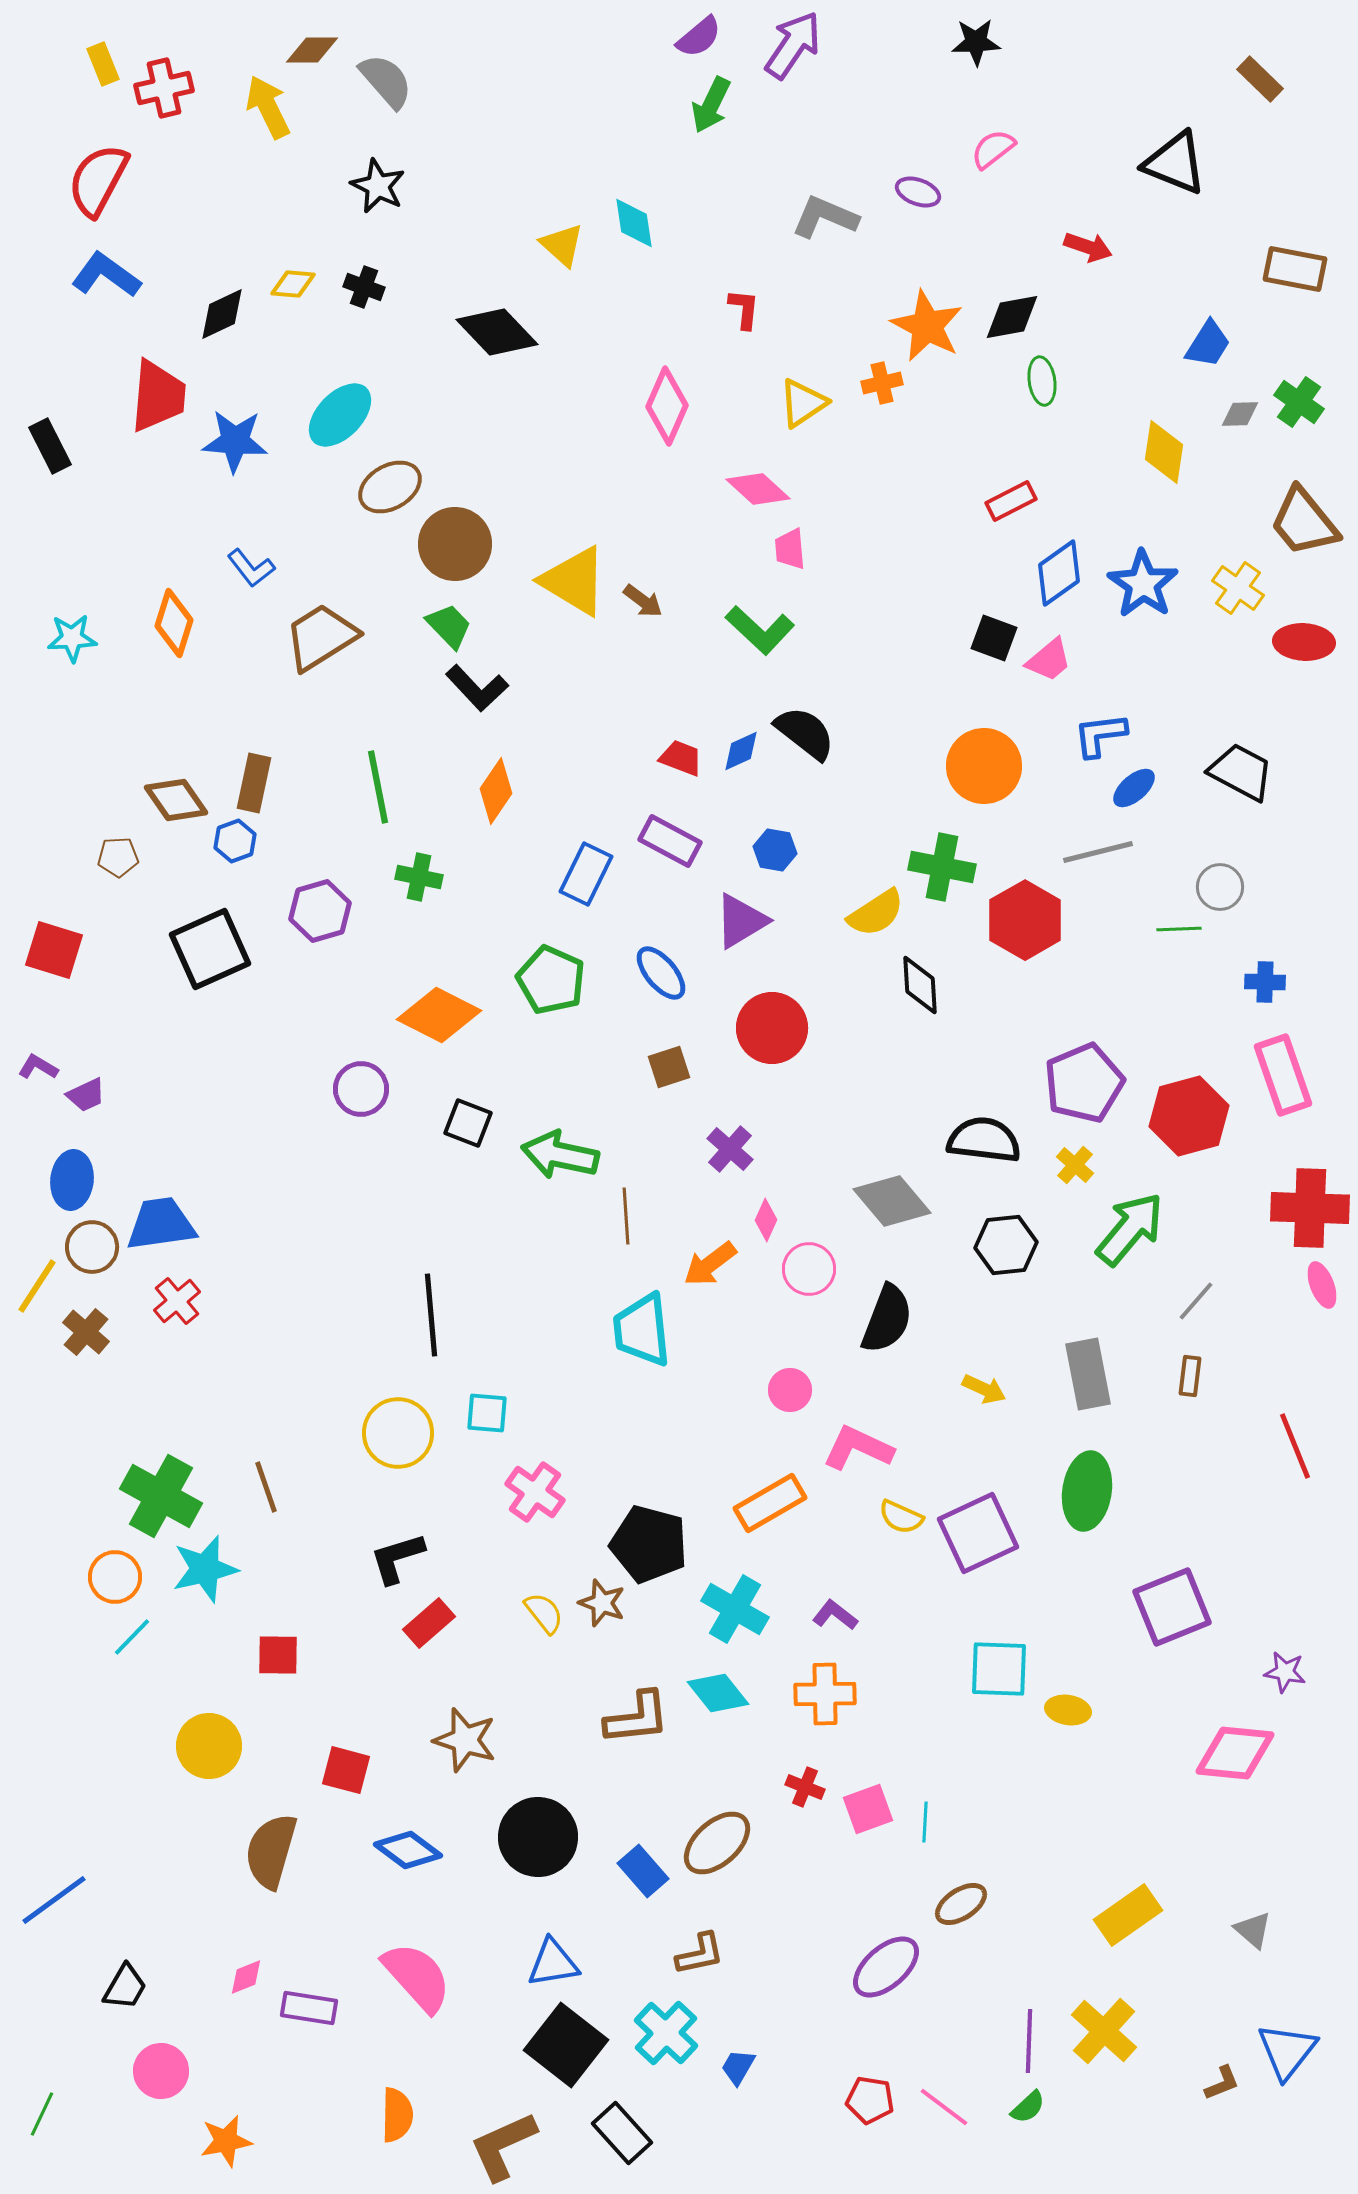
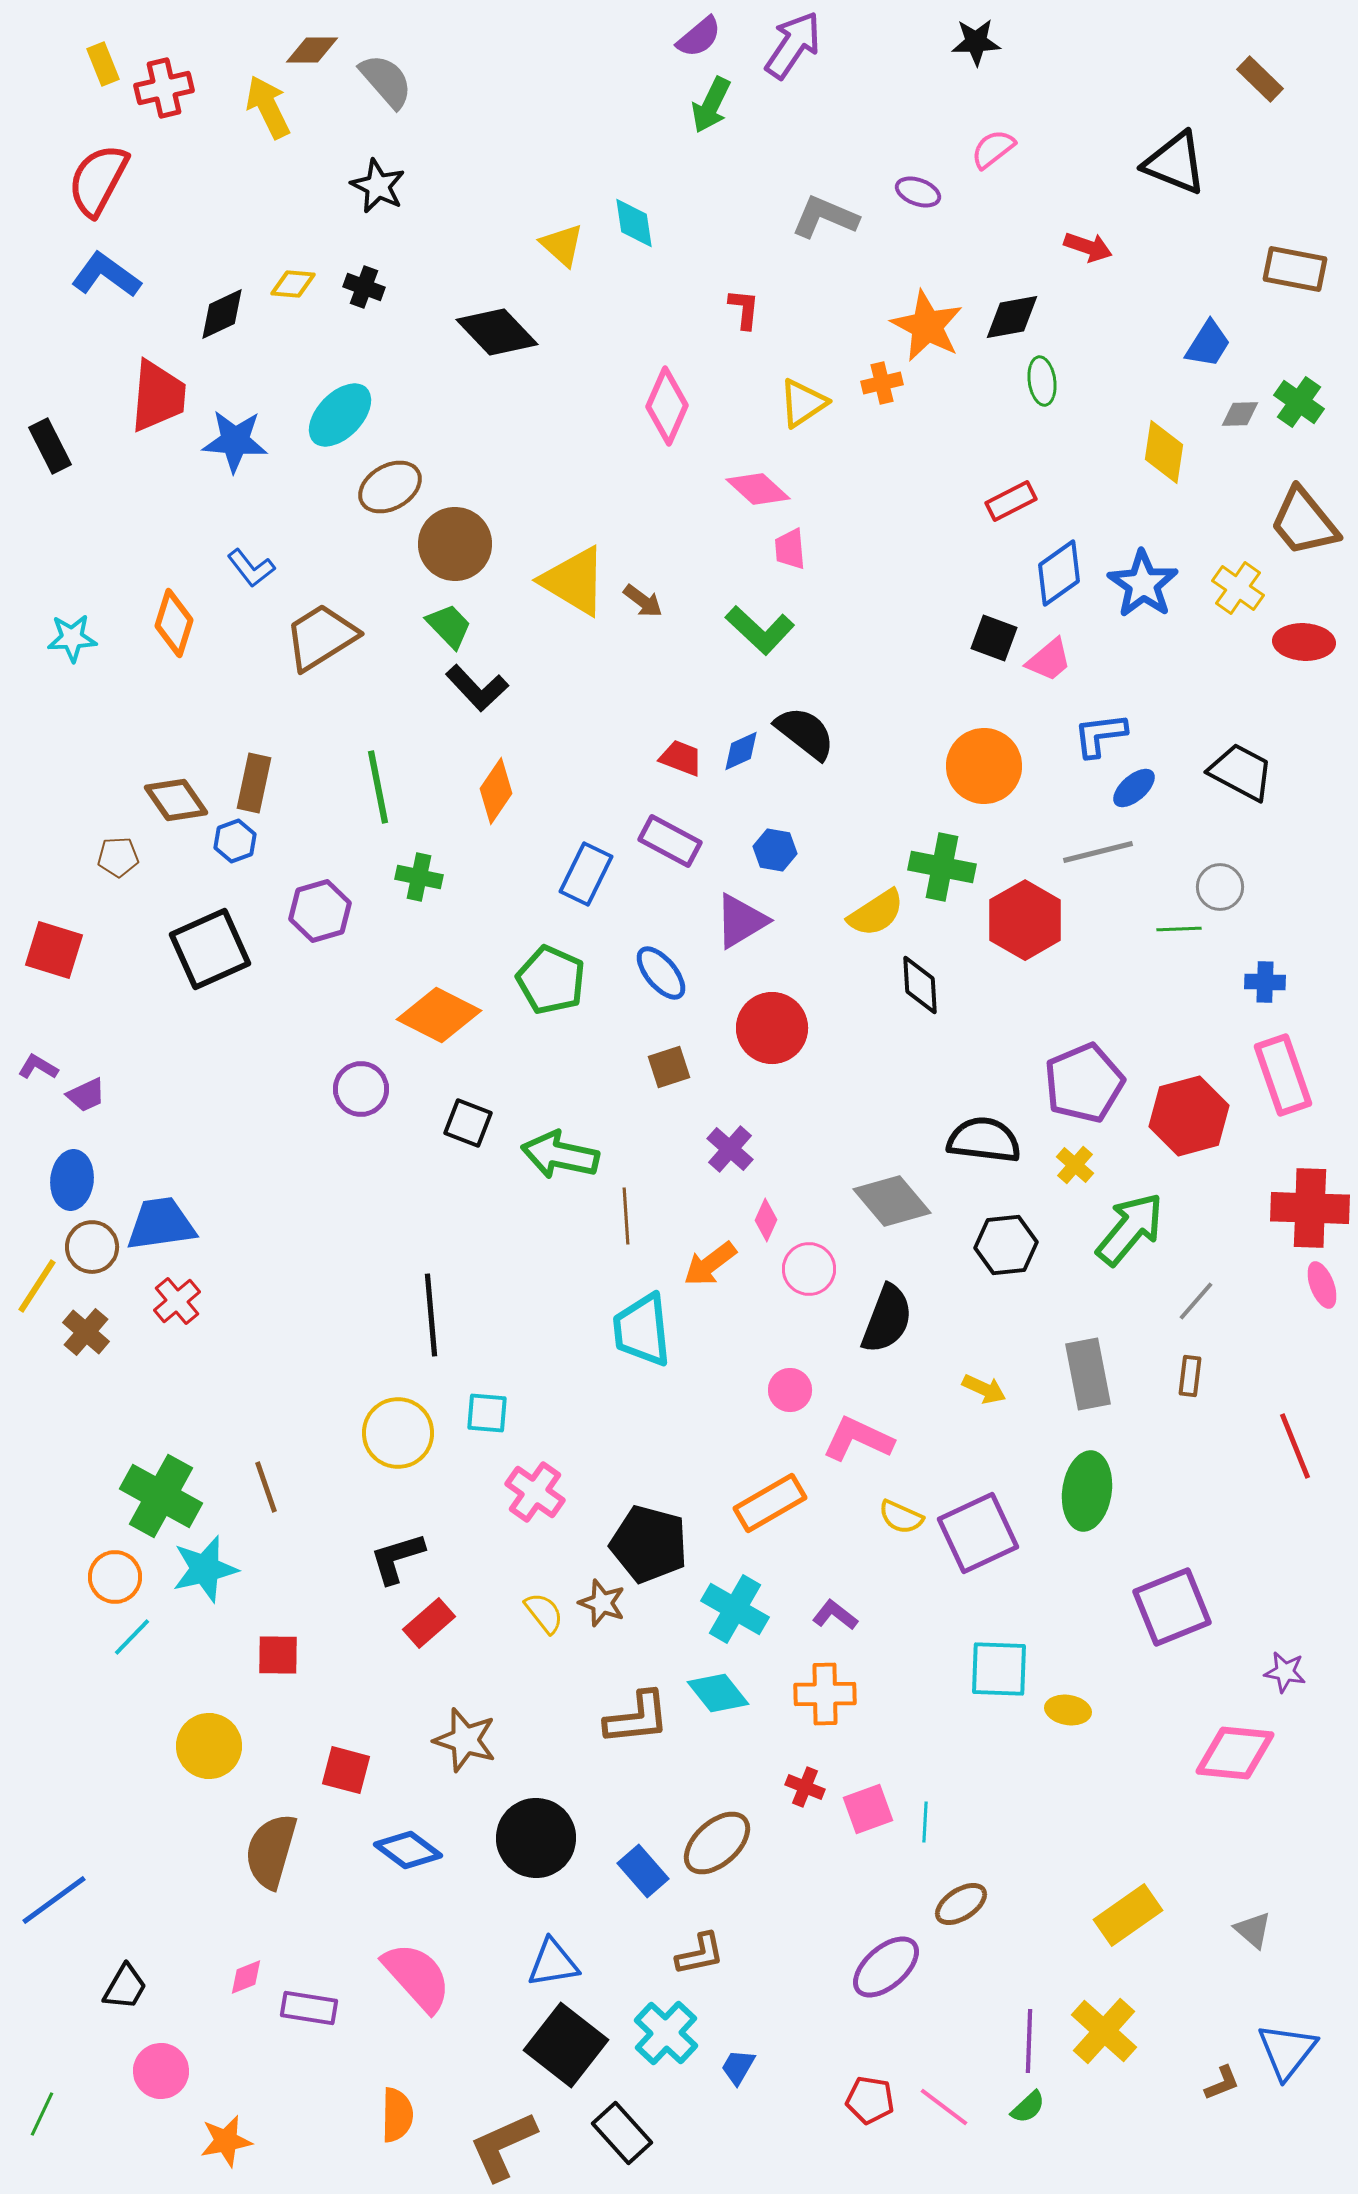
pink L-shape at (858, 1448): moved 9 px up
black circle at (538, 1837): moved 2 px left, 1 px down
